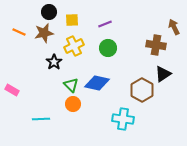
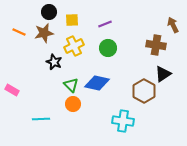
brown arrow: moved 1 px left, 2 px up
black star: rotated 14 degrees counterclockwise
brown hexagon: moved 2 px right, 1 px down
cyan cross: moved 2 px down
